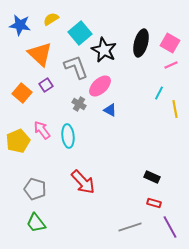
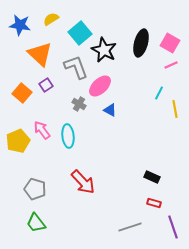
purple line: moved 3 px right; rotated 10 degrees clockwise
